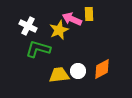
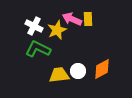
yellow rectangle: moved 1 px left, 5 px down
white cross: moved 6 px right
yellow star: moved 2 px left
green L-shape: rotated 10 degrees clockwise
